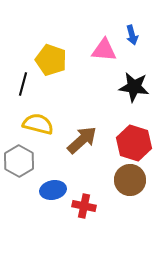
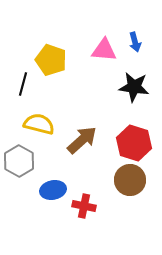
blue arrow: moved 3 px right, 7 px down
yellow semicircle: moved 1 px right
